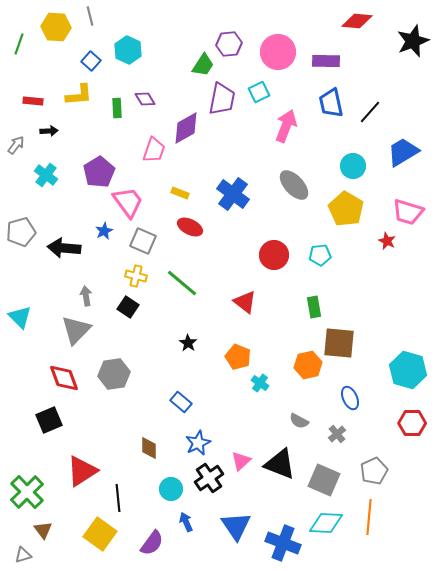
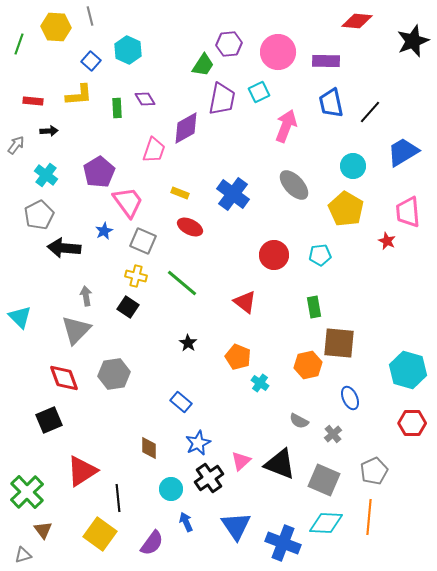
pink trapezoid at (408, 212): rotated 68 degrees clockwise
gray pentagon at (21, 232): moved 18 px right, 17 px up; rotated 12 degrees counterclockwise
gray cross at (337, 434): moved 4 px left
